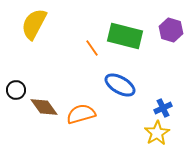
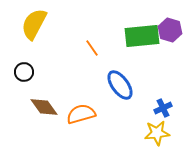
purple hexagon: moved 1 px left
green rectangle: moved 17 px right; rotated 20 degrees counterclockwise
blue ellipse: rotated 24 degrees clockwise
black circle: moved 8 px right, 18 px up
yellow star: rotated 25 degrees clockwise
